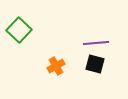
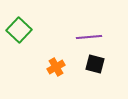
purple line: moved 7 px left, 6 px up
orange cross: moved 1 px down
